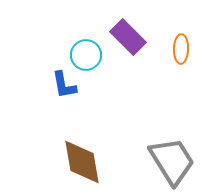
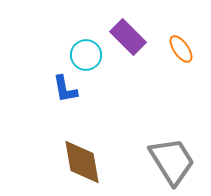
orange ellipse: rotated 36 degrees counterclockwise
blue L-shape: moved 1 px right, 4 px down
